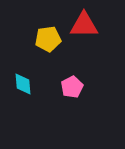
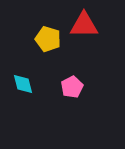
yellow pentagon: rotated 25 degrees clockwise
cyan diamond: rotated 10 degrees counterclockwise
